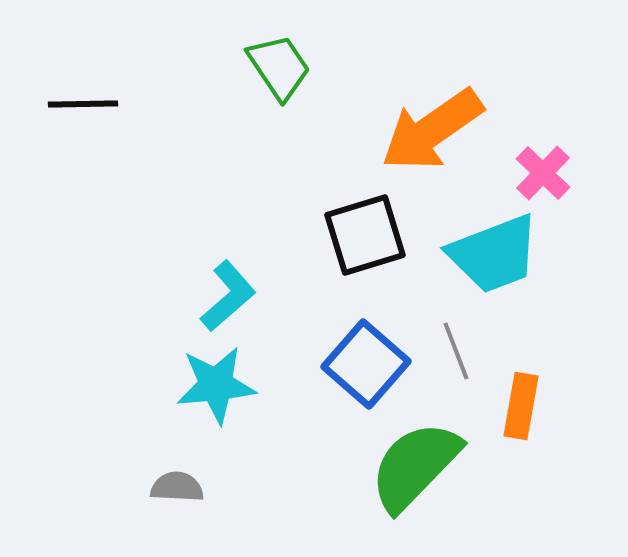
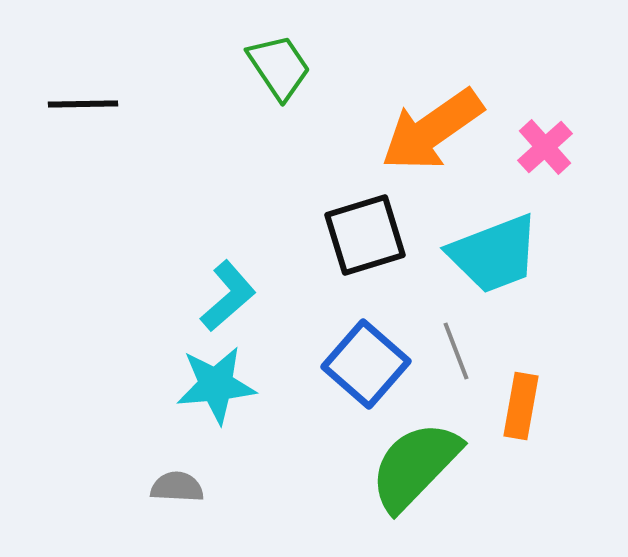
pink cross: moved 2 px right, 26 px up; rotated 4 degrees clockwise
